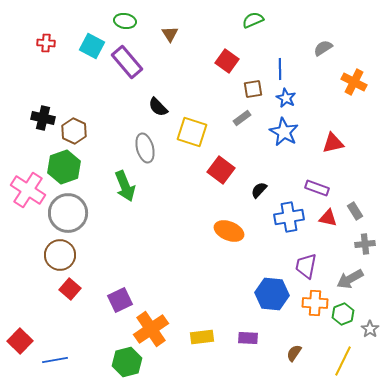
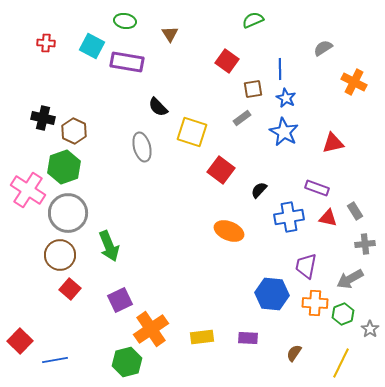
purple rectangle at (127, 62): rotated 40 degrees counterclockwise
gray ellipse at (145, 148): moved 3 px left, 1 px up
green arrow at (125, 186): moved 16 px left, 60 px down
yellow line at (343, 361): moved 2 px left, 2 px down
